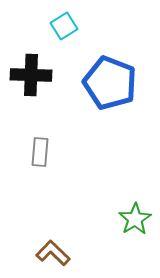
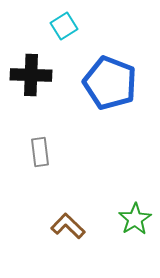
gray rectangle: rotated 12 degrees counterclockwise
brown L-shape: moved 15 px right, 27 px up
